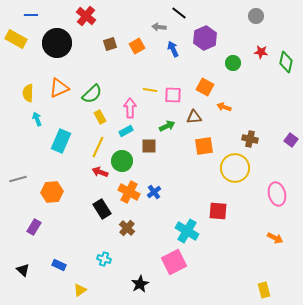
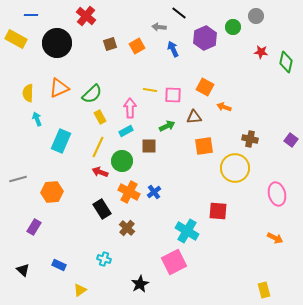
green circle at (233, 63): moved 36 px up
